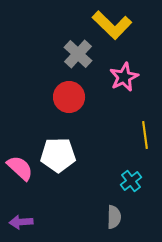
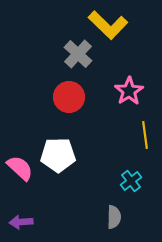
yellow L-shape: moved 4 px left
pink star: moved 5 px right, 14 px down; rotated 8 degrees counterclockwise
